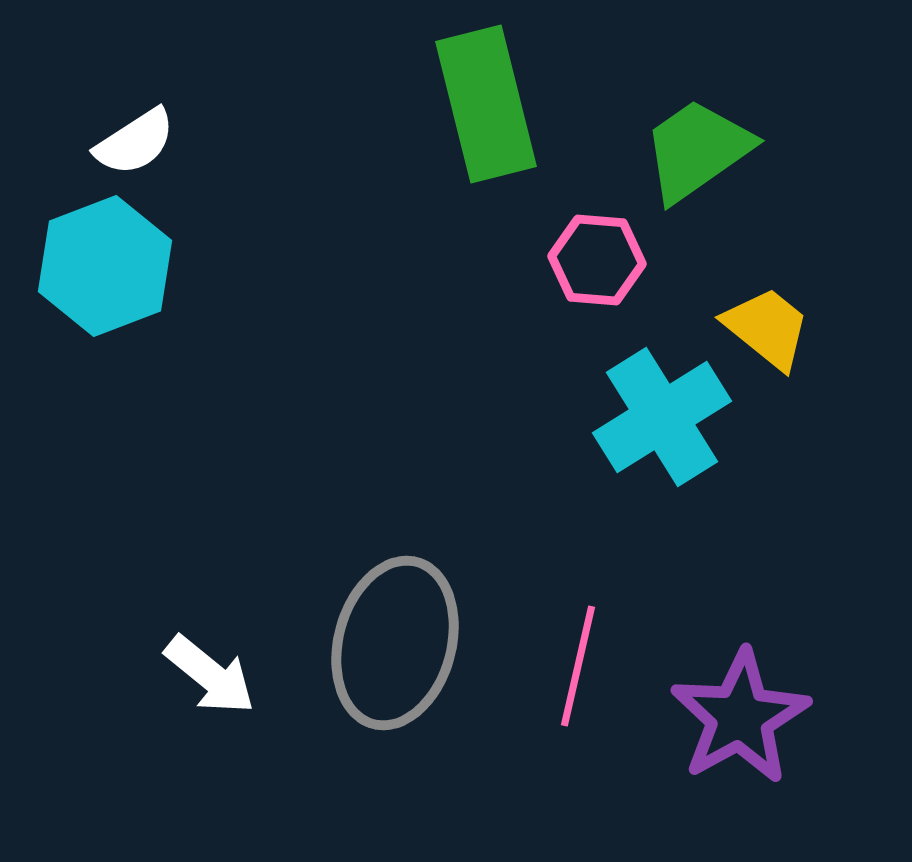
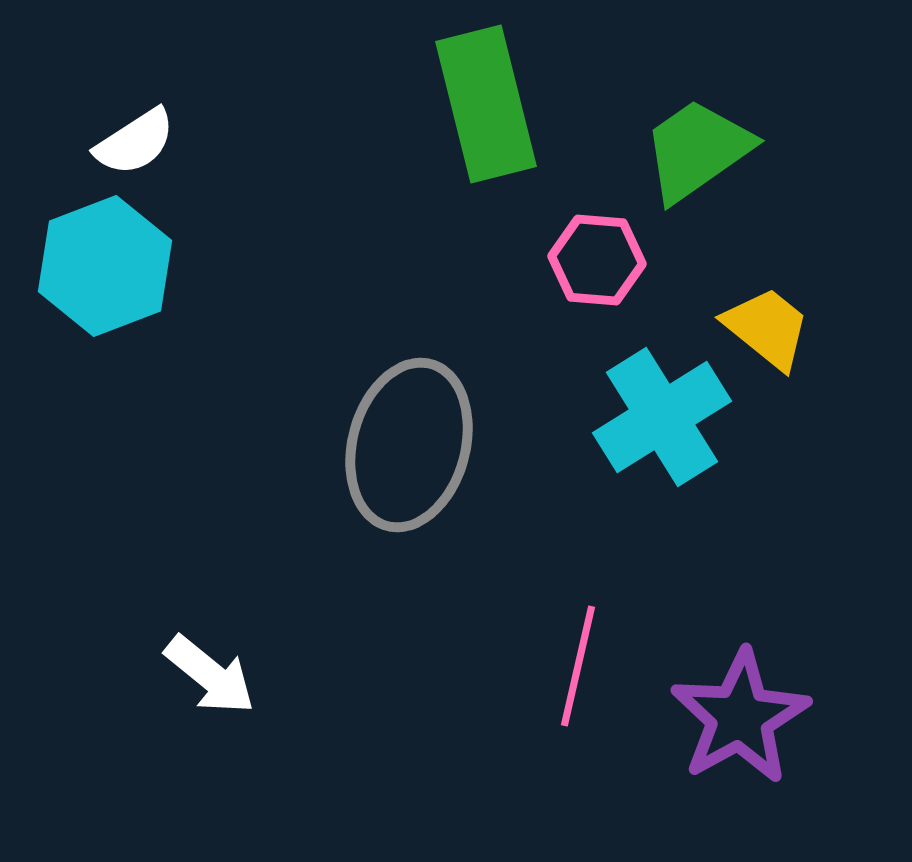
gray ellipse: moved 14 px right, 198 px up
